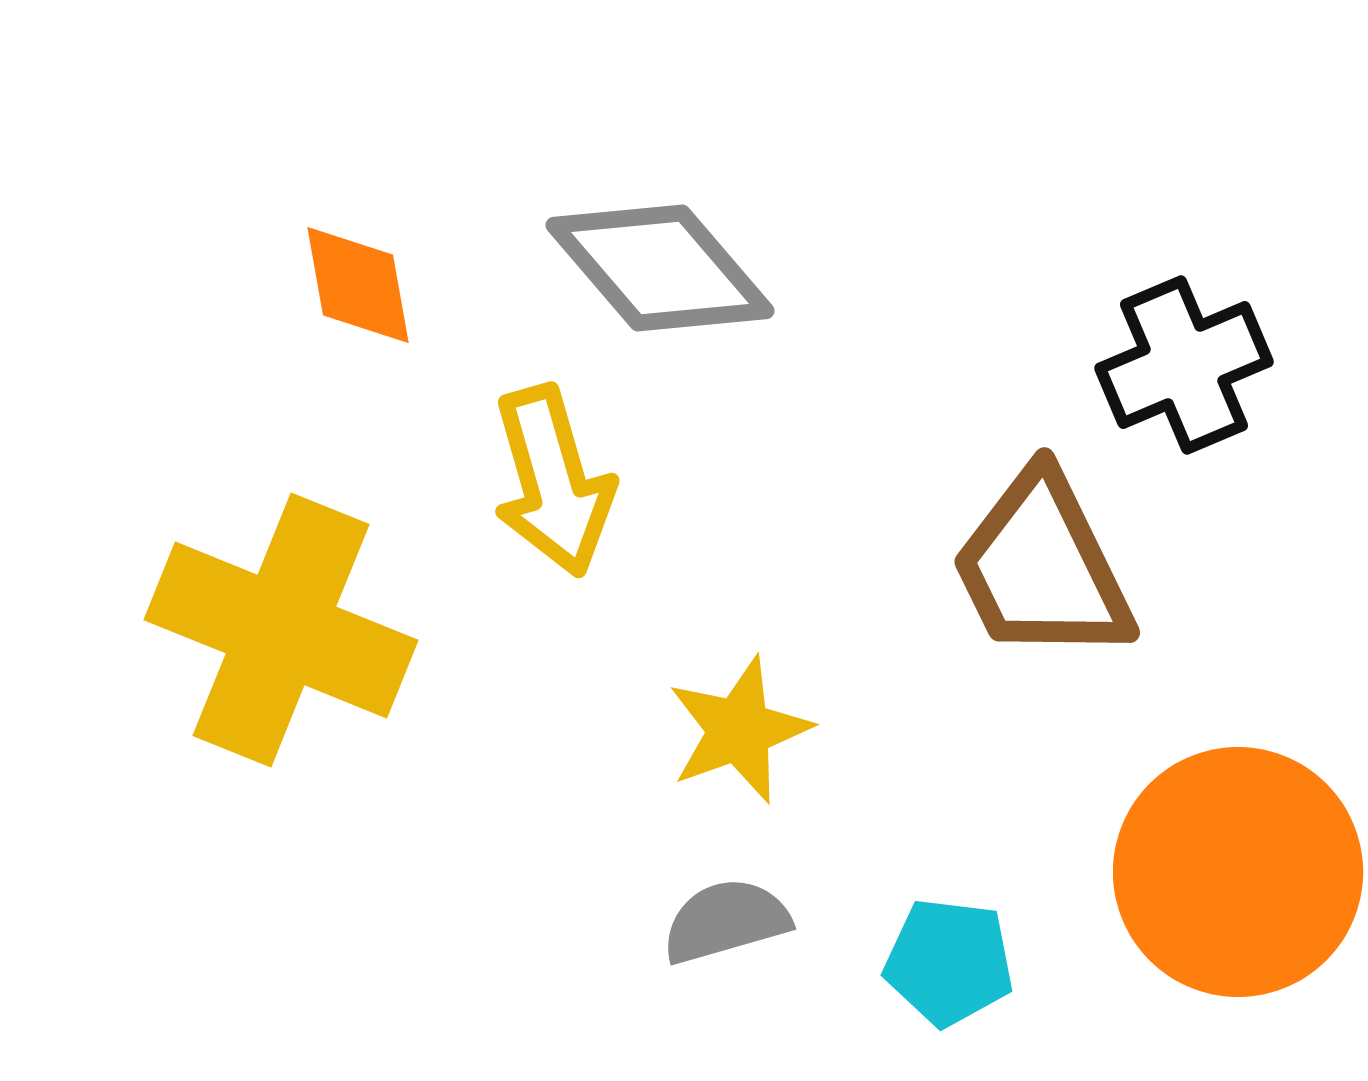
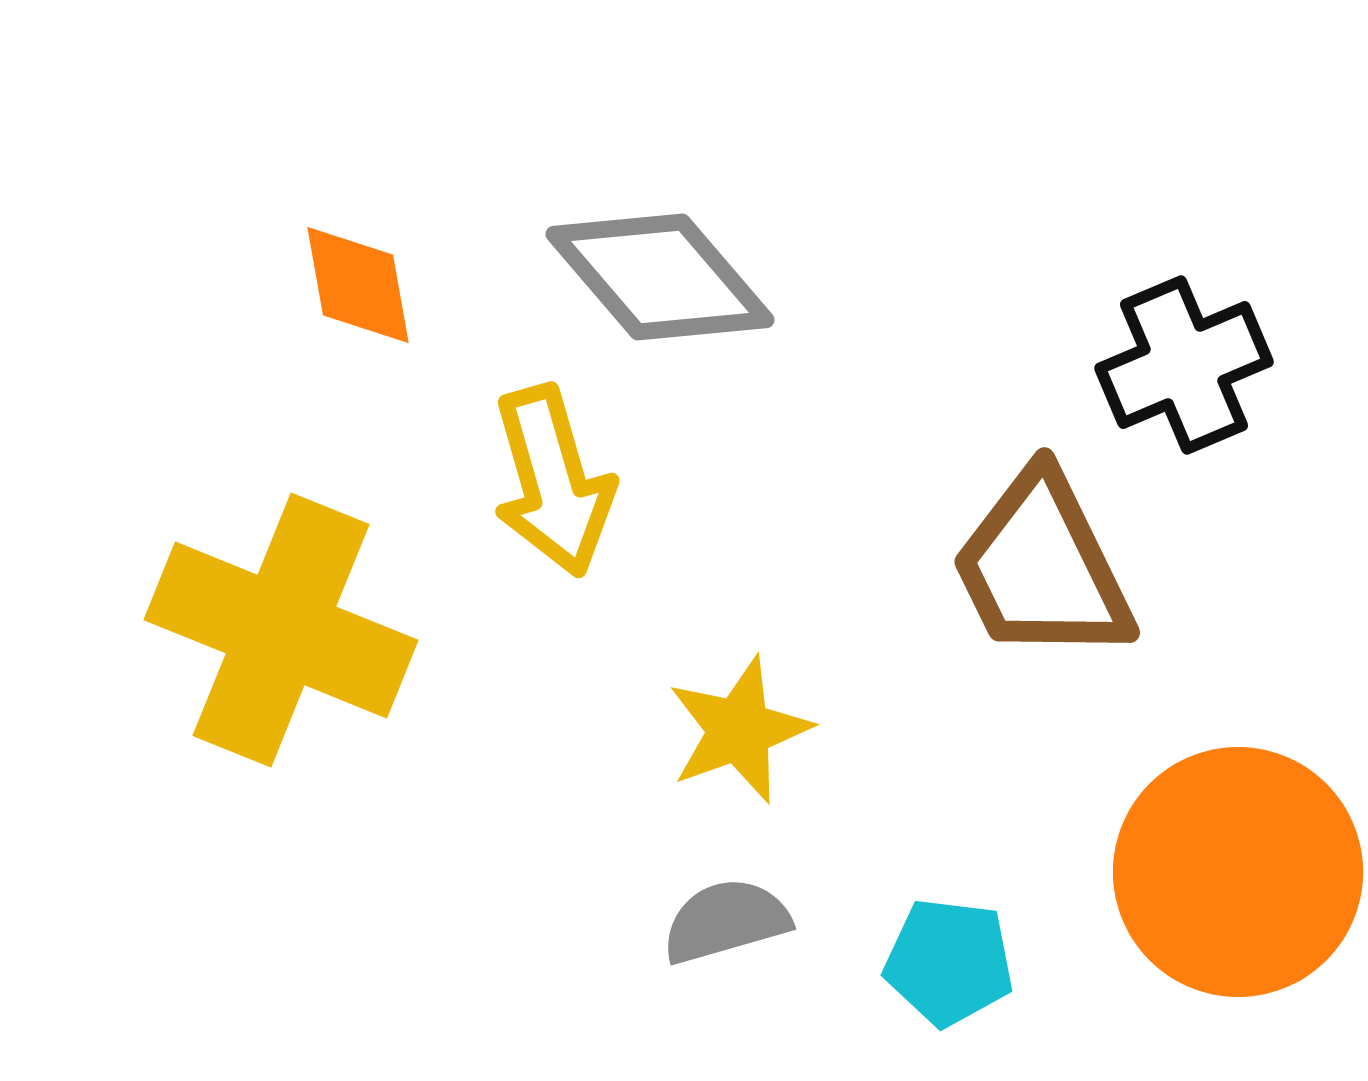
gray diamond: moved 9 px down
